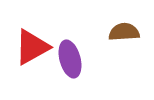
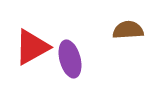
brown semicircle: moved 4 px right, 2 px up
